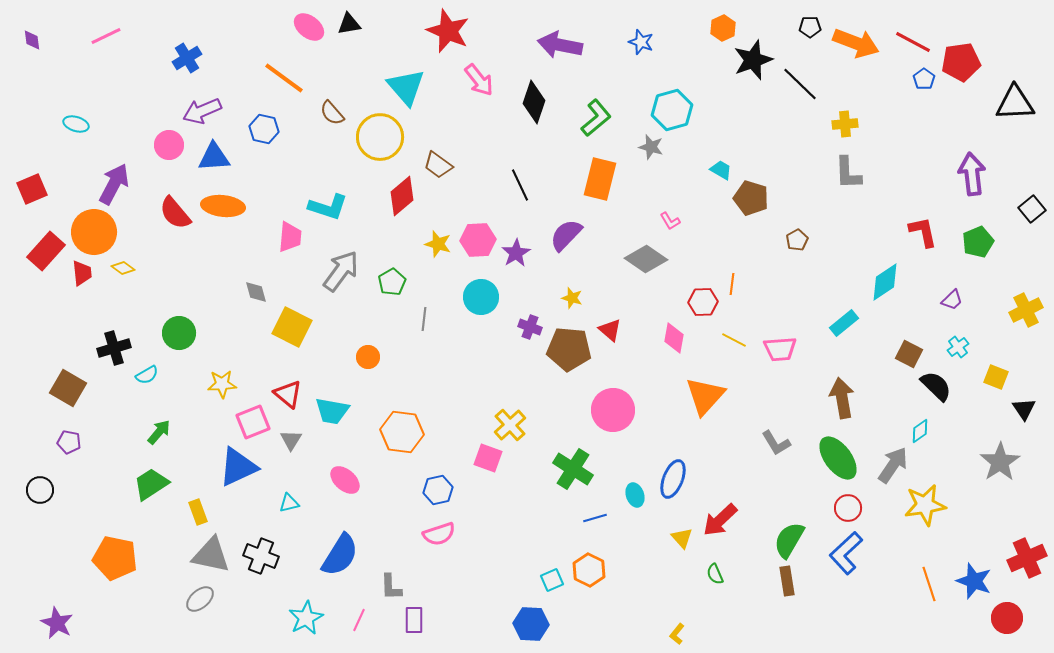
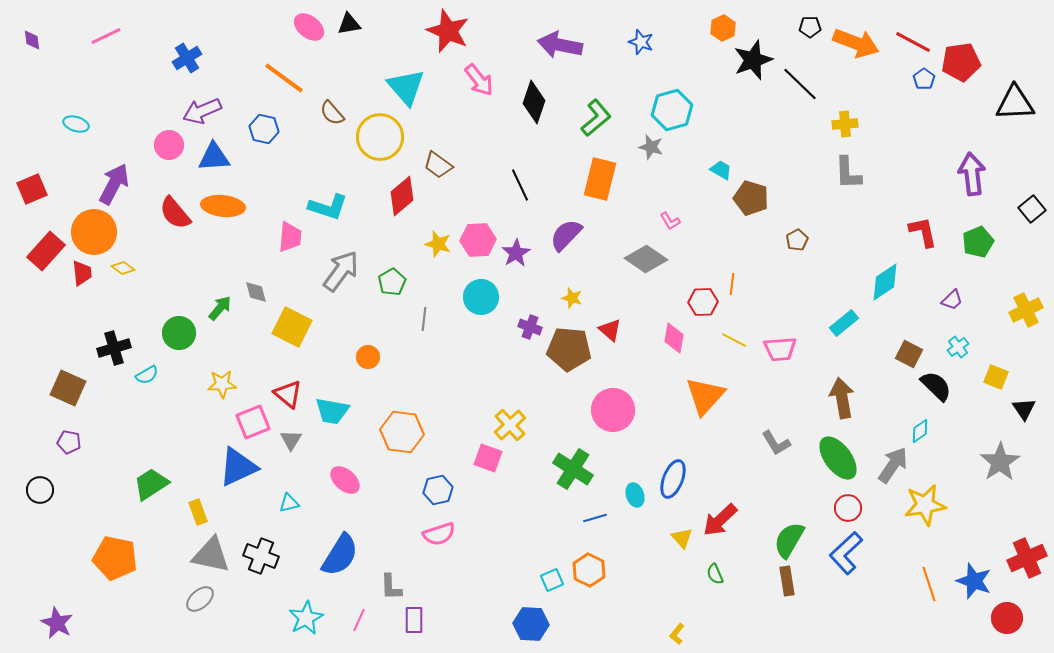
brown square at (68, 388): rotated 6 degrees counterclockwise
green arrow at (159, 432): moved 61 px right, 124 px up
